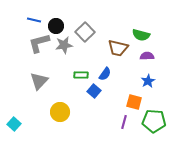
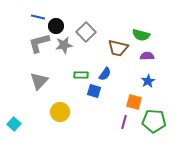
blue line: moved 4 px right, 3 px up
gray square: moved 1 px right
blue square: rotated 24 degrees counterclockwise
